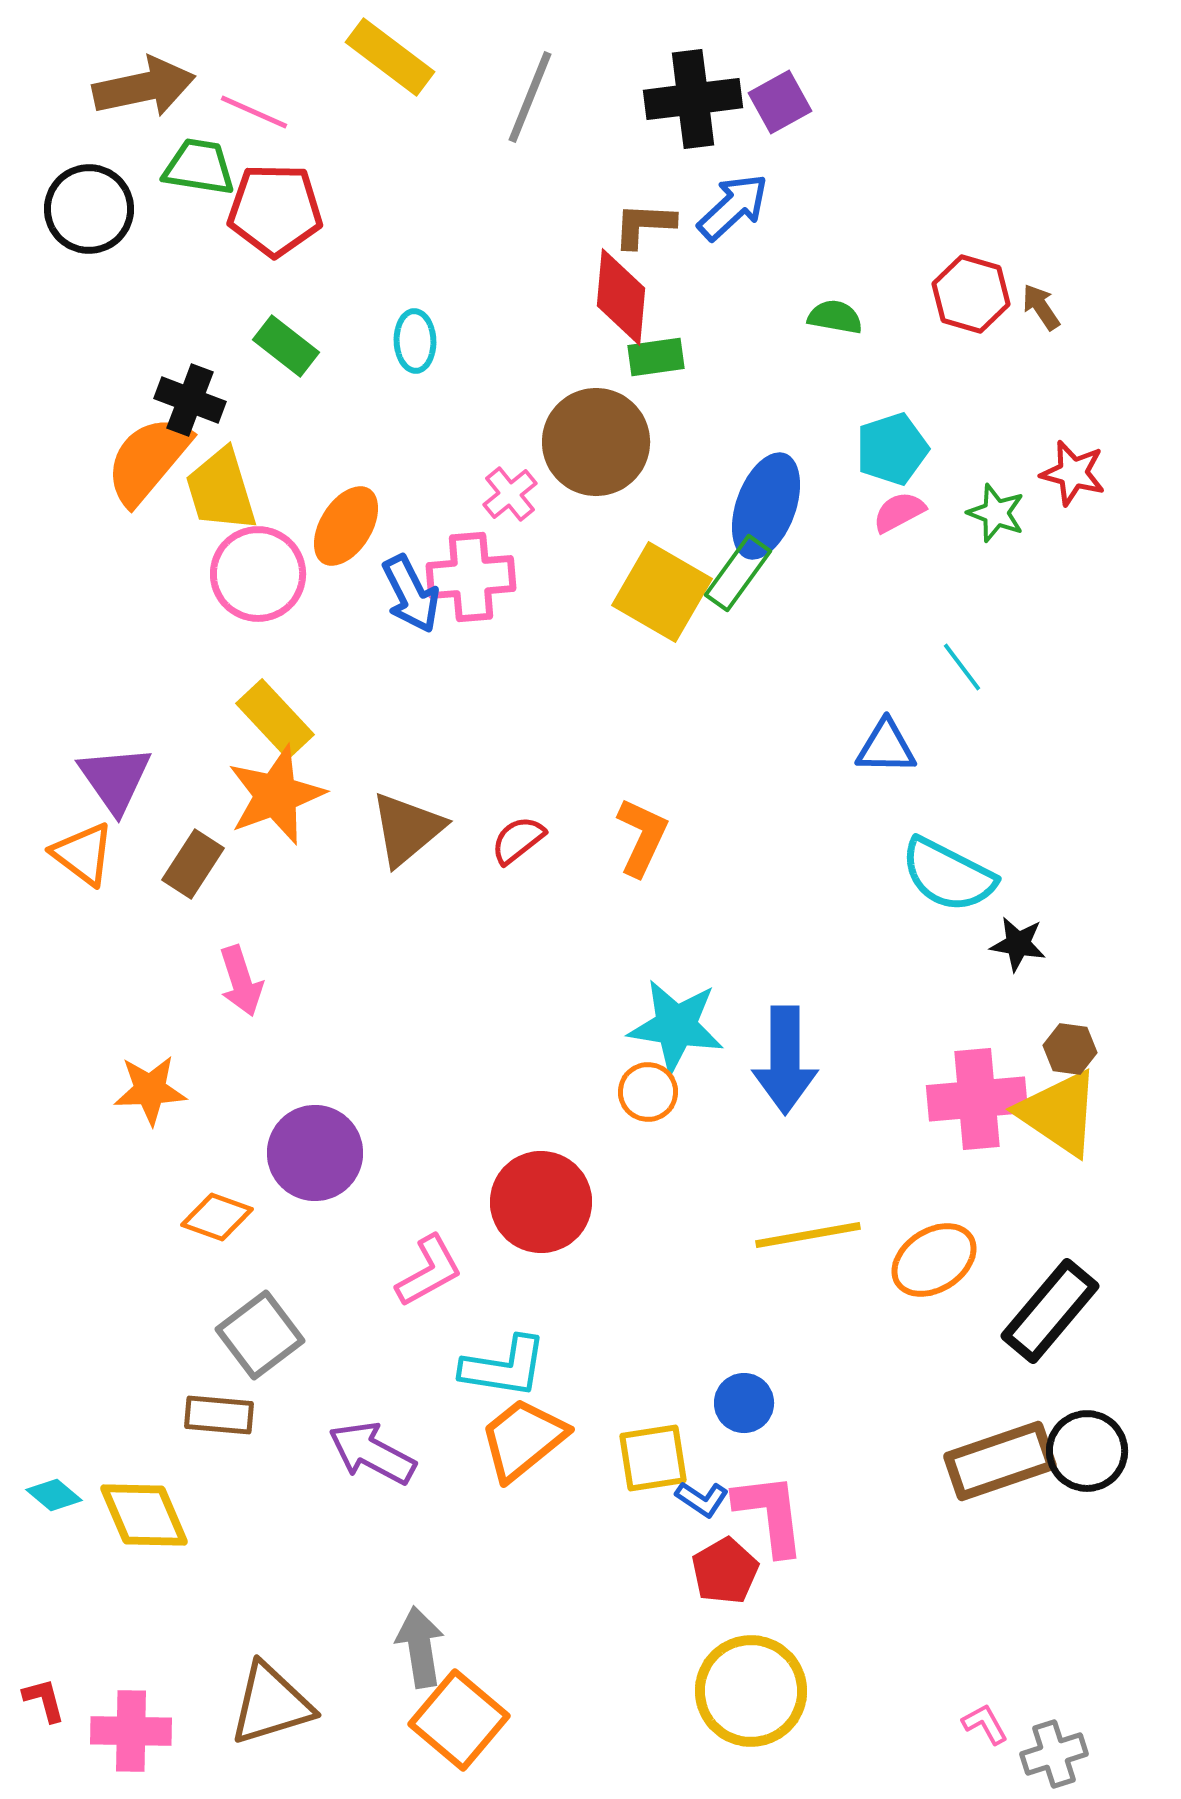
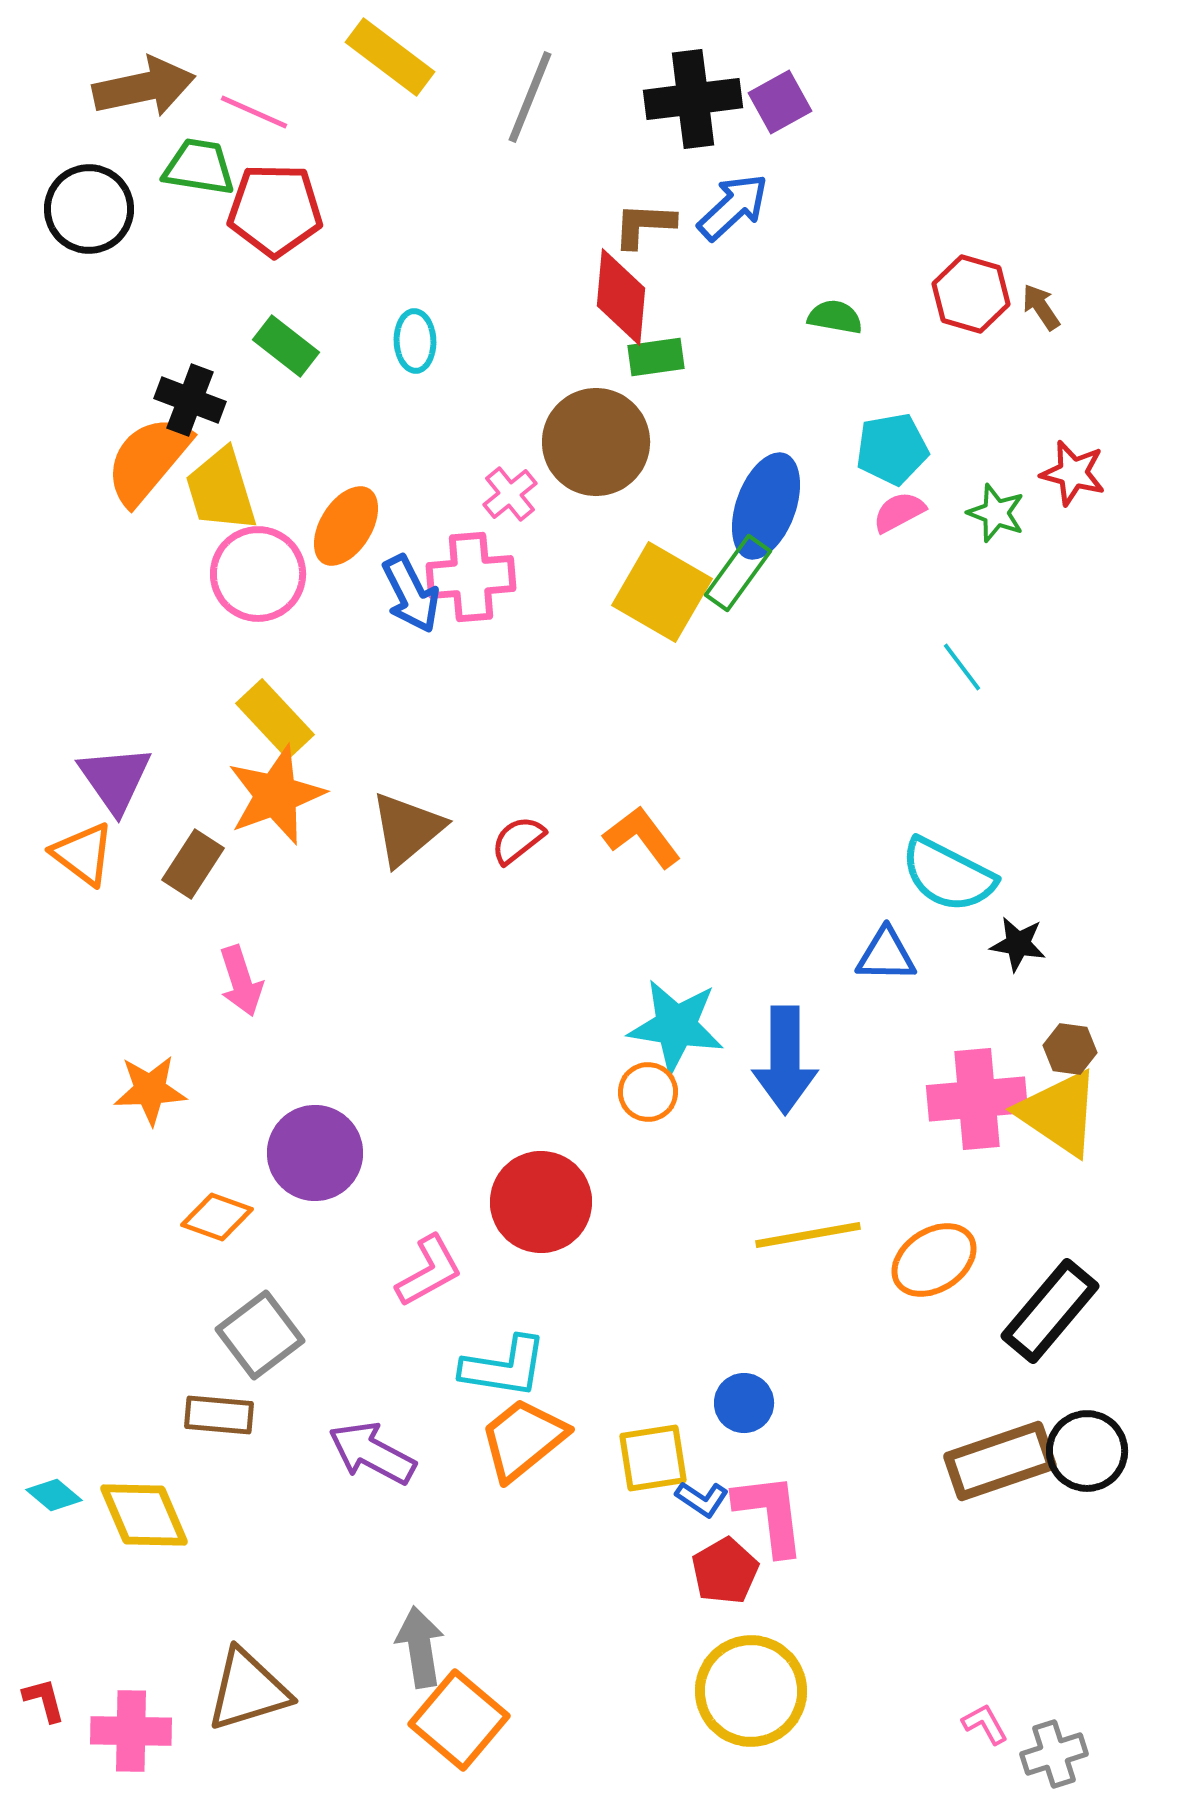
cyan pentagon at (892, 449): rotated 8 degrees clockwise
blue triangle at (886, 747): moved 208 px down
orange L-shape at (642, 837): rotated 62 degrees counterclockwise
brown triangle at (271, 1704): moved 23 px left, 14 px up
